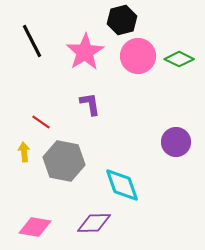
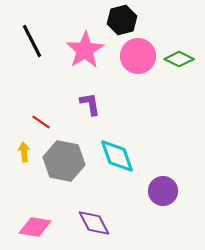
pink star: moved 2 px up
purple circle: moved 13 px left, 49 px down
cyan diamond: moved 5 px left, 29 px up
purple diamond: rotated 64 degrees clockwise
